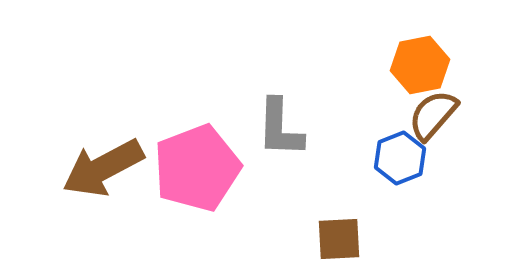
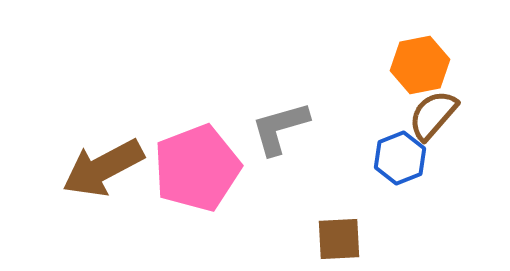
gray L-shape: rotated 72 degrees clockwise
